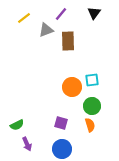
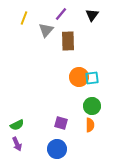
black triangle: moved 2 px left, 2 px down
yellow line: rotated 32 degrees counterclockwise
gray triangle: rotated 28 degrees counterclockwise
cyan square: moved 2 px up
orange circle: moved 7 px right, 10 px up
orange semicircle: rotated 16 degrees clockwise
purple arrow: moved 10 px left
blue circle: moved 5 px left
